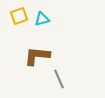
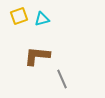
gray line: moved 3 px right
